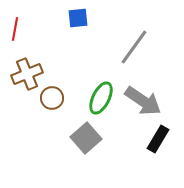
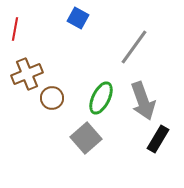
blue square: rotated 35 degrees clockwise
gray arrow: rotated 36 degrees clockwise
